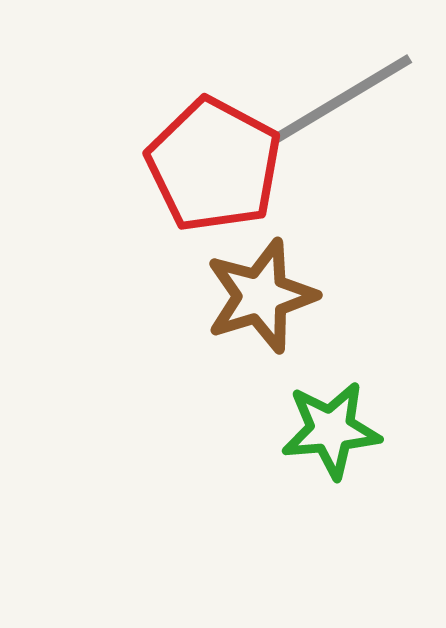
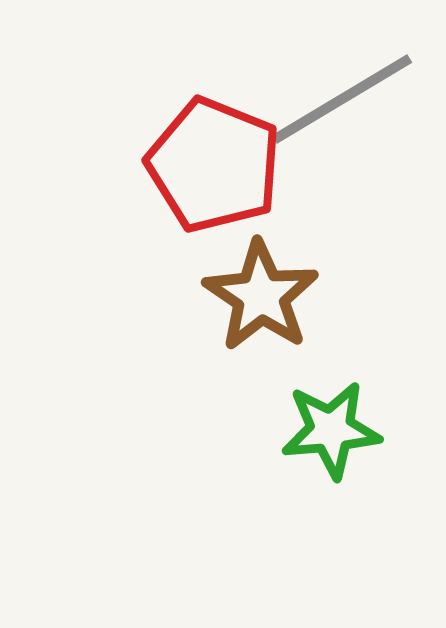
red pentagon: rotated 6 degrees counterclockwise
brown star: rotated 21 degrees counterclockwise
